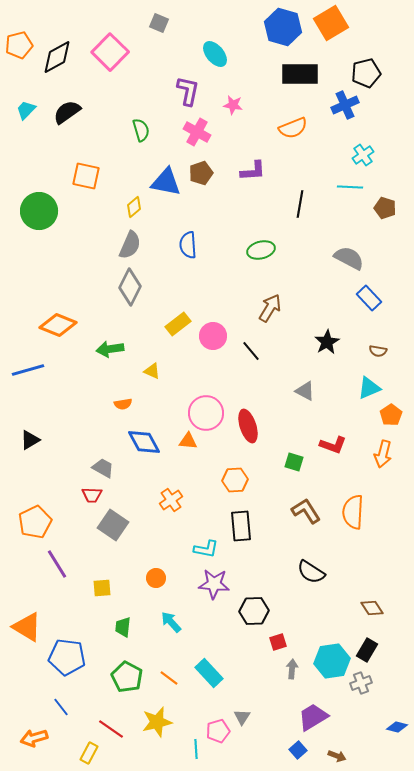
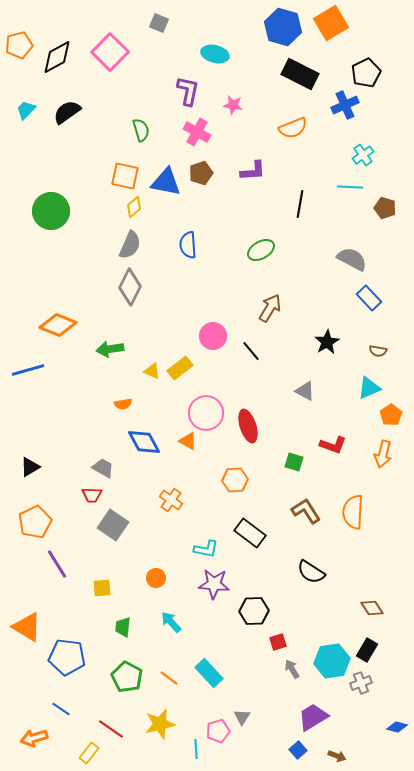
cyan ellipse at (215, 54): rotated 36 degrees counterclockwise
black pentagon at (366, 73): rotated 12 degrees counterclockwise
black rectangle at (300, 74): rotated 27 degrees clockwise
orange square at (86, 176): moved 39 px right
green circle at (39, 211): moved 12 px right
green ellipse at (261, 250): rotated 16 degrees counterclockwise
gray semicircle at (349, 258): moved 3 px right, 1 px down
yellow rectangle at (178, 324): moved 2 px right, 44 px down
black triangle at (30, 440): moved 27 px down
orange triangle at (188, 441): rotated 24 degrees clockwise
orange cross at (171, 500): rotated 20 degrees counterclockwise
black rectangle at (241, 526): moved 9 px right, 7 px down; rotated 48 degrees counterclockwise
gray arrow at (292, 669): rotated 36 degrees counterclockwise
blue line at (61, 707): moved 2 px down; rotated 18 degrees counterclockwise
yellow star at (157, 722): moved 3 px right, 2 px down
yellow rectangle at (89, 753): rotated 10 degrees clockwise
